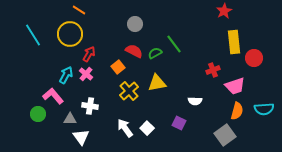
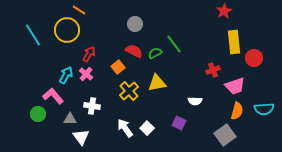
yellow circle: moved 3 px left, 4 px up
white cross: moved 2 px right
